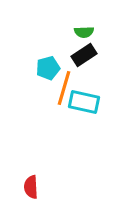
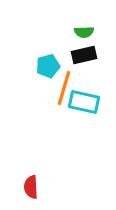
black rectangle: rotated 20 degrees clockwise
cyan pentagon: moved 2 px up
